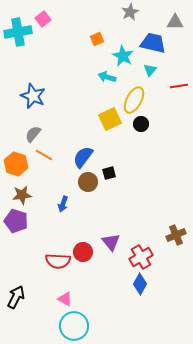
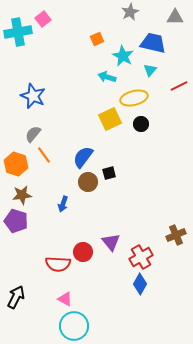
gray triangle: moved 5 px up
red line: rotated 18 degrees counterclockwise
yellow ellipse: moved 2 px up; rotated 48 degrees clockwise
orange line: rotated 24 degrees clockwise
red semicircle: moved 3 px down
